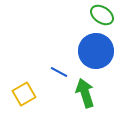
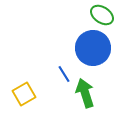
blue circle: moved 3 px left, 3 px up
blue line: moved 5 px right, 2 px down; rotated 30 degrees clockwise
